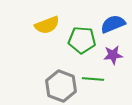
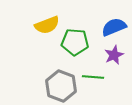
blue semicircle: moved 1 px right, 3 px down
green pentagon: moved 7 px left, 2 px down
purple star: moved 1 px right; rotated 18 degrees counterclockwise
green line: moved 2 px up
